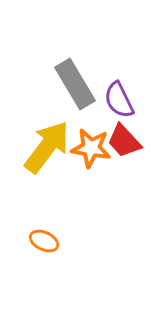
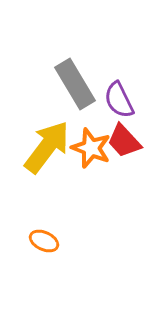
orange star: rotated 12 degrees clockwise
